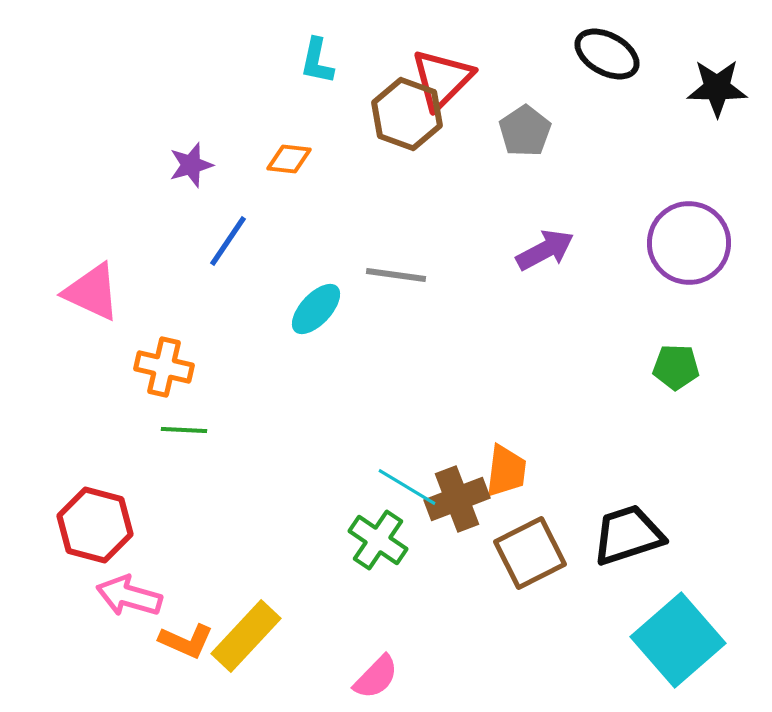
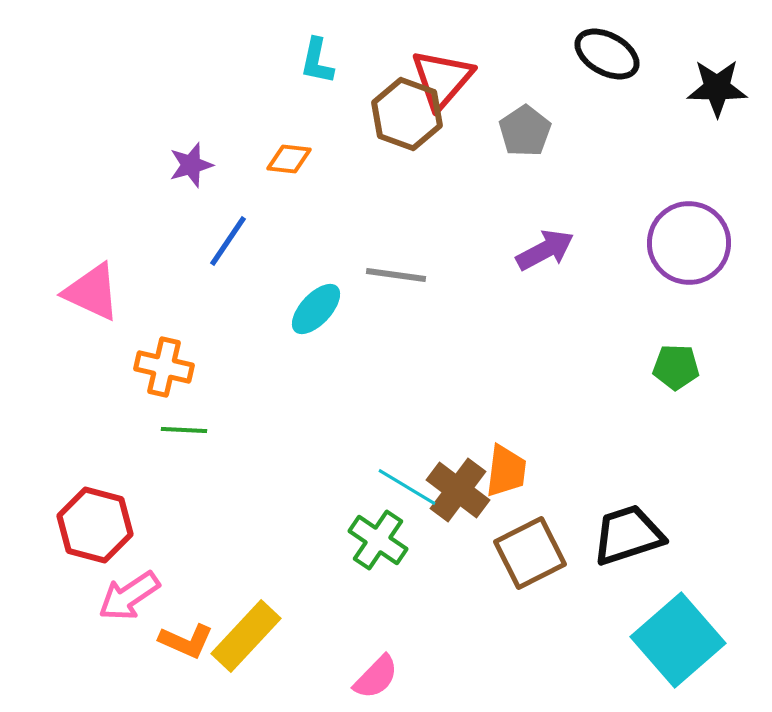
red triangle: rotated 4 degrees counterclockwise
brown cross: moved 1 px right, 9 px up; rotated 32 degrees counterclockwise
pink arrow: rotated 50 degrees counterclockwise
